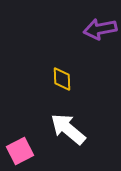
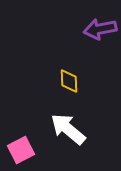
yellow diamond: moved 7 px right, 2 px down
pink square: moved 1 px right, 1 px up
